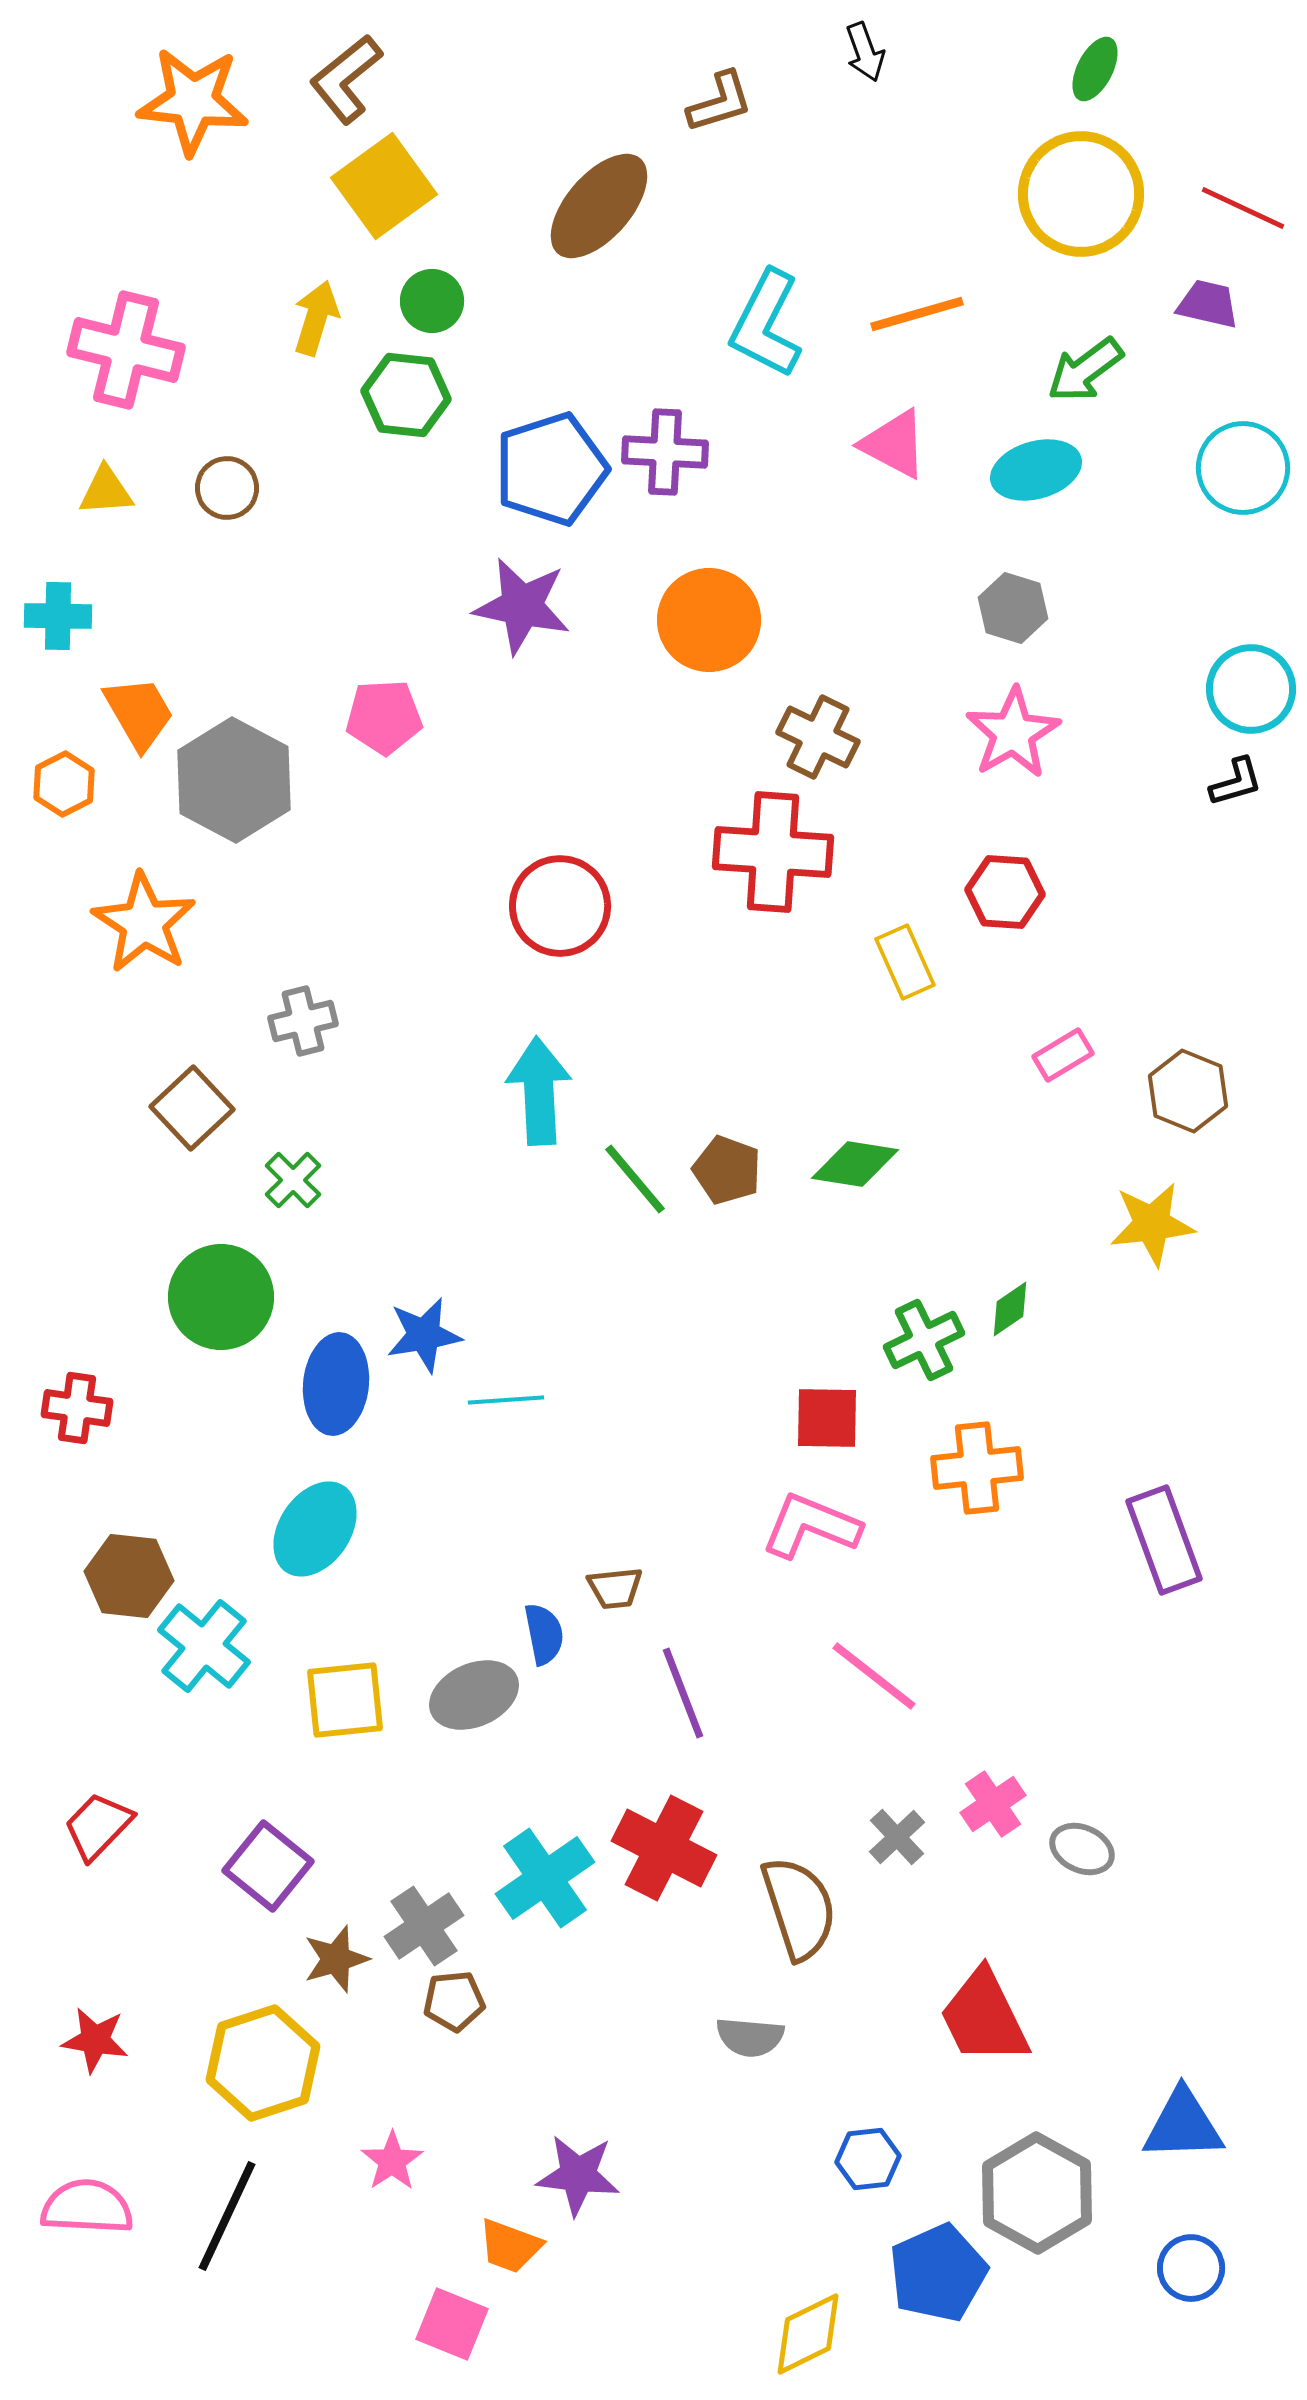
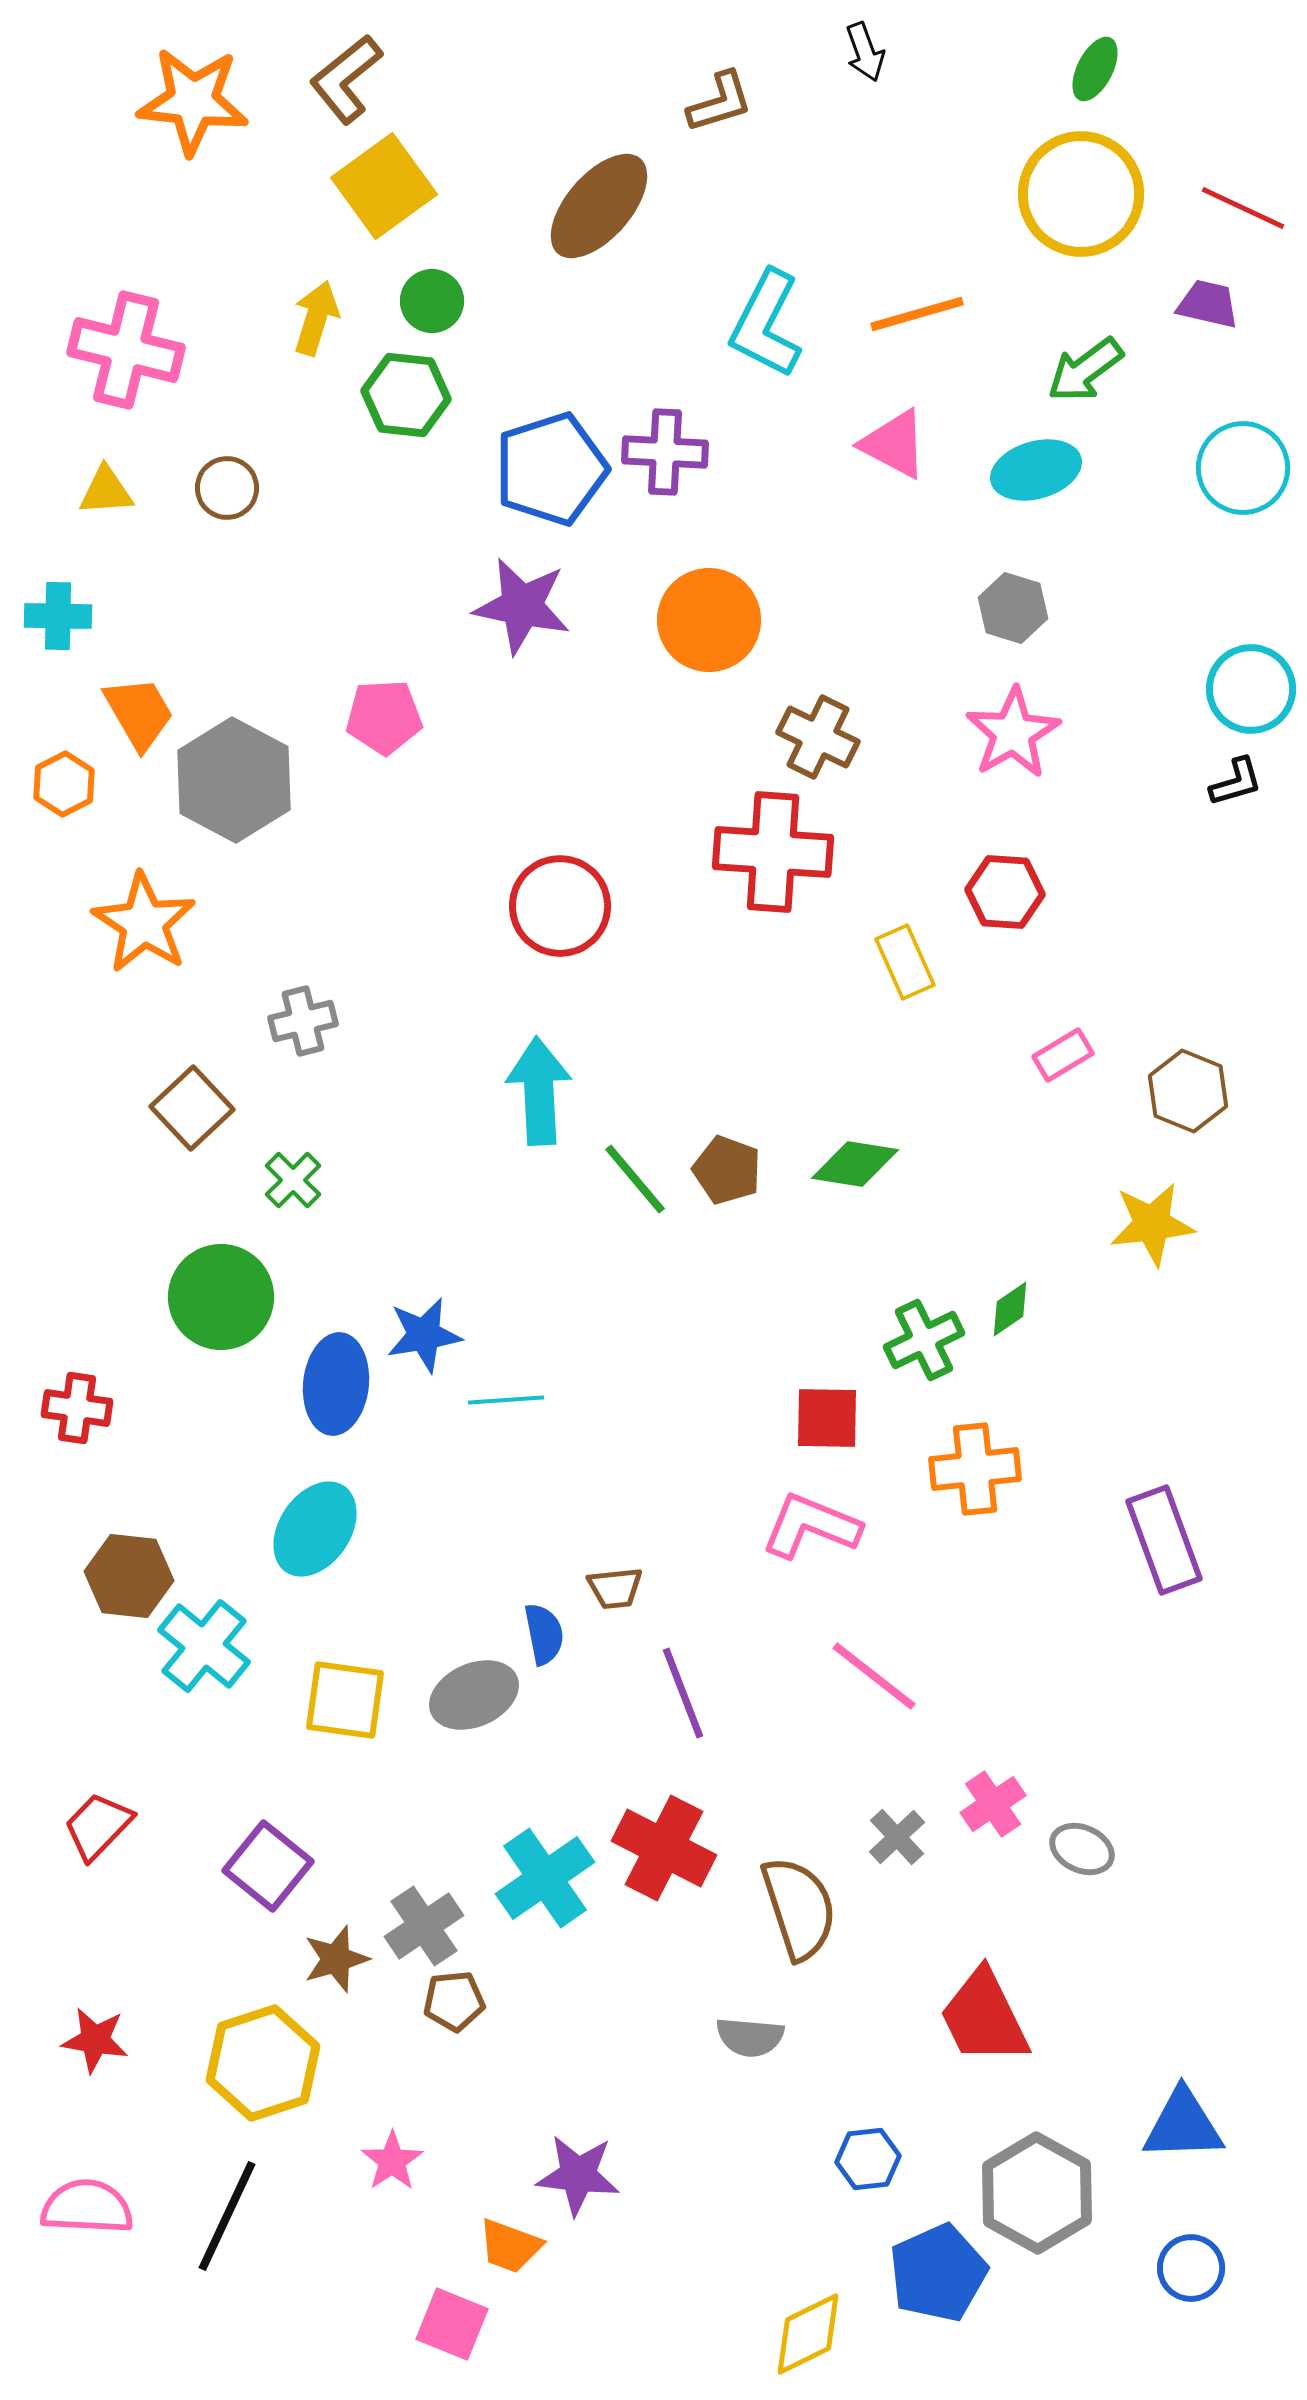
orange cross at (977, 1468): moved 2 px left, 1 px down
yellow square at (345, 1700): rotated 14 degrees clockwise
